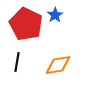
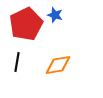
blue star: rotated 21 degrees counterclockwise
red pentagon: rotated 20 degrees clockwise
